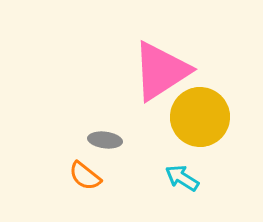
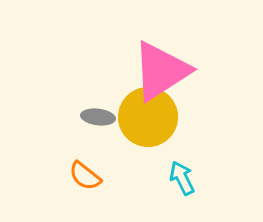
yellow circle: moved 52 px left
gray ellipse: moved 7 px left, 23 px up
cyan arrow: rotated 32 degrees clockwise
